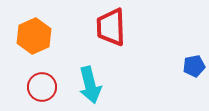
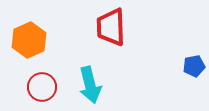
orange hexagon: moved 5 px left, 4 px down
